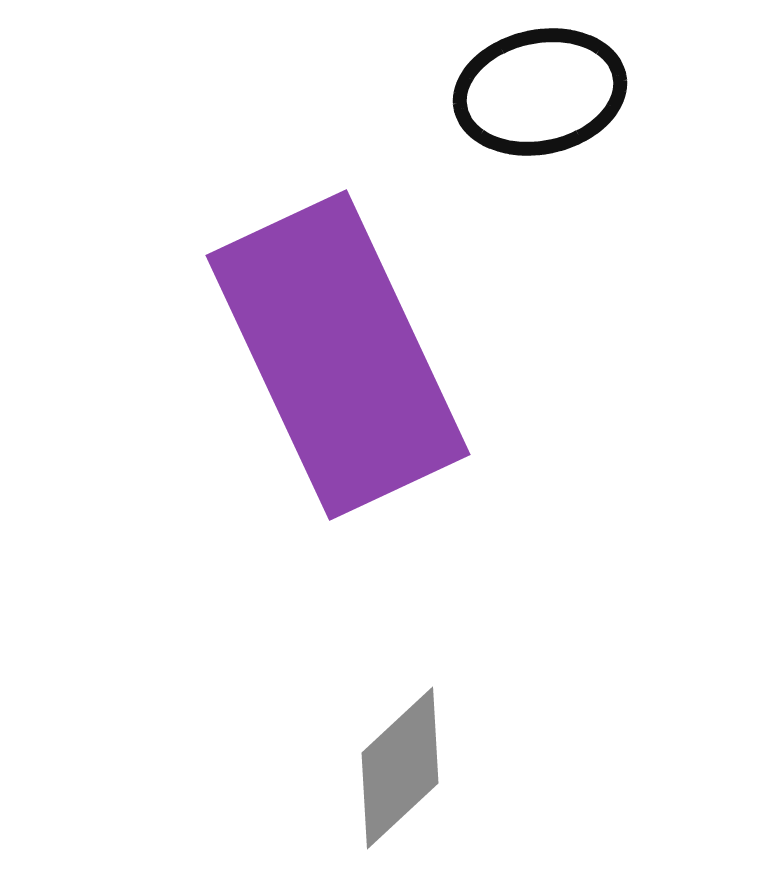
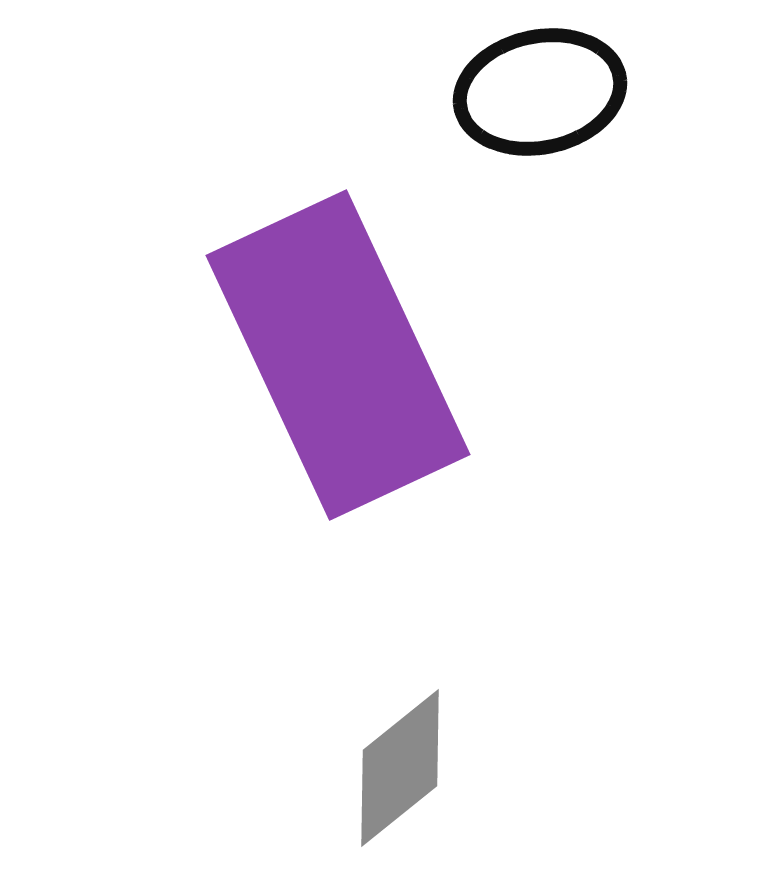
gray diamond: rotated 4 degrees clockwise
